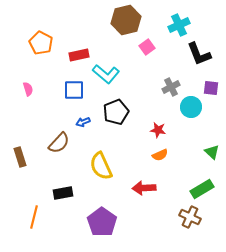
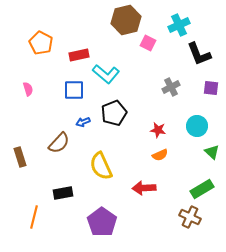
pink square: moved 1 px right, 4 px up; rotated 28 degrees counterclockwise
cyan circle: moved 6 px right, 19 px down
black pentagon: moved 2 px left, 1 px down
